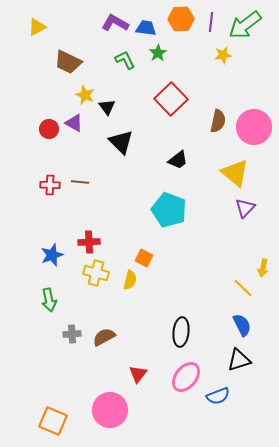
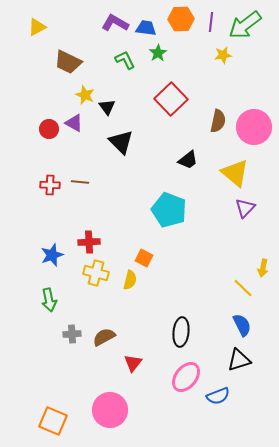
black trapezoid at (178, 160): moved 10 px right
red triangle at (138, 374): moved 5 px left, 11 px up
